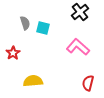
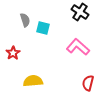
black cross: rotated 18 degrees counterclockwise
gray semicircle: moved 3 px up
